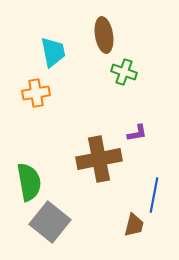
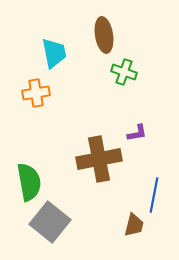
cyan trapezoid: moved 1 px right, 1 px down
